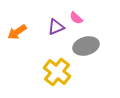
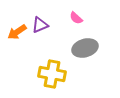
purple triangle: moved 16 px left, 2 px up
gray ellipse: moved 1 px left, 2 px down
yellow cross: moved 5 px left, 2 px down; rotated 28 degrees counterclockwise
